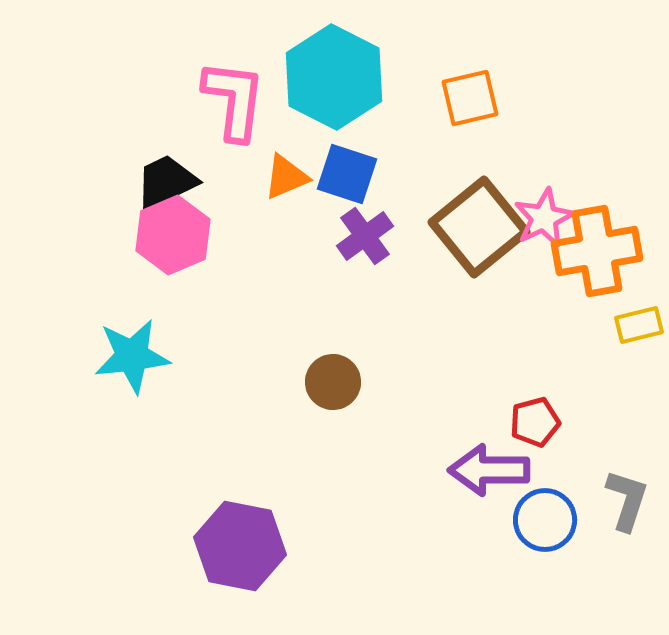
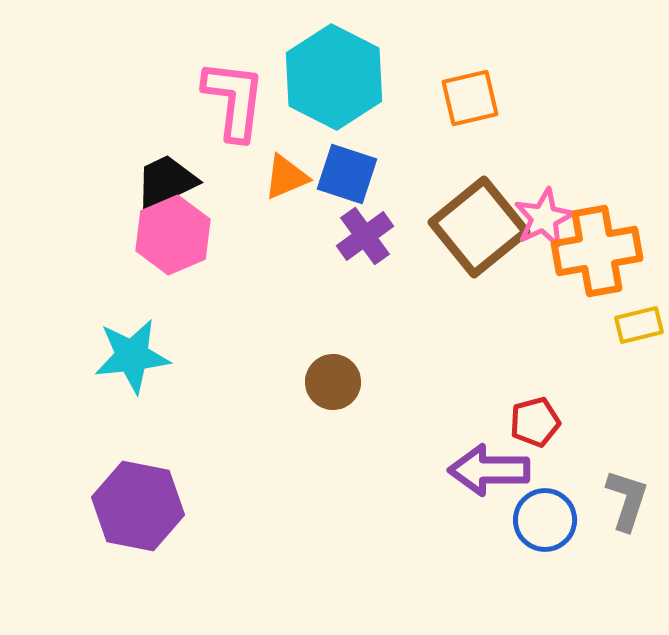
purple hexagon: moved 102 px left, 40 px up
